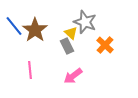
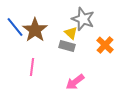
gray star: moved 2 px left, 3 px up
blue line: moved 1 px right, 1 px down
gray rectangle: rotated 49 degrees counterclockwise
pink line: moved 2 px right, 3 px up; rotated 12 degrees clockwise
pink arrow: moved 2 px right, 6 px down
